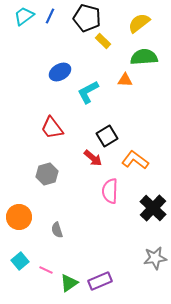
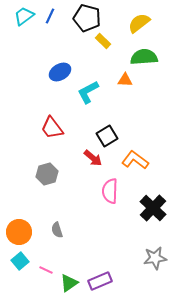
orange circle: moved 15 px down
